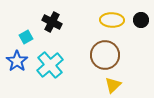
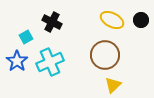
yellow ellipse: rotated 25 degrees clockwise
cyan cross: moved 3 px up; rotated 16 degrees clockwise
